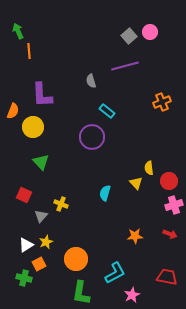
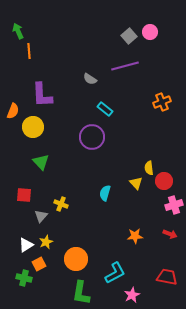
gray semicircle: moved 1 px left, 2 px up; rotated 40 degrees counterclockwise
cyan rectangle: moved 2 px left, 2 px up
red circle: moved 5 px left
red square: rotated 21 degrees counterclockwise
